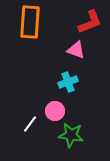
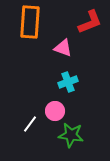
pink triangle: moved 13 px left, 2 px up
